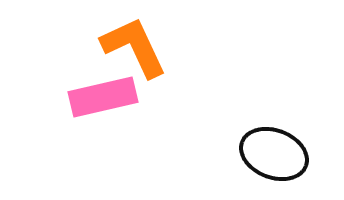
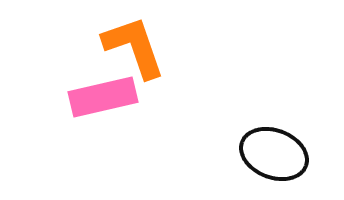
orange L-shape: rotated 6 degrees clockwise
